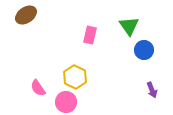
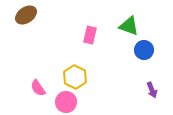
green triangle: rotated 35 degrees counterclockwise
